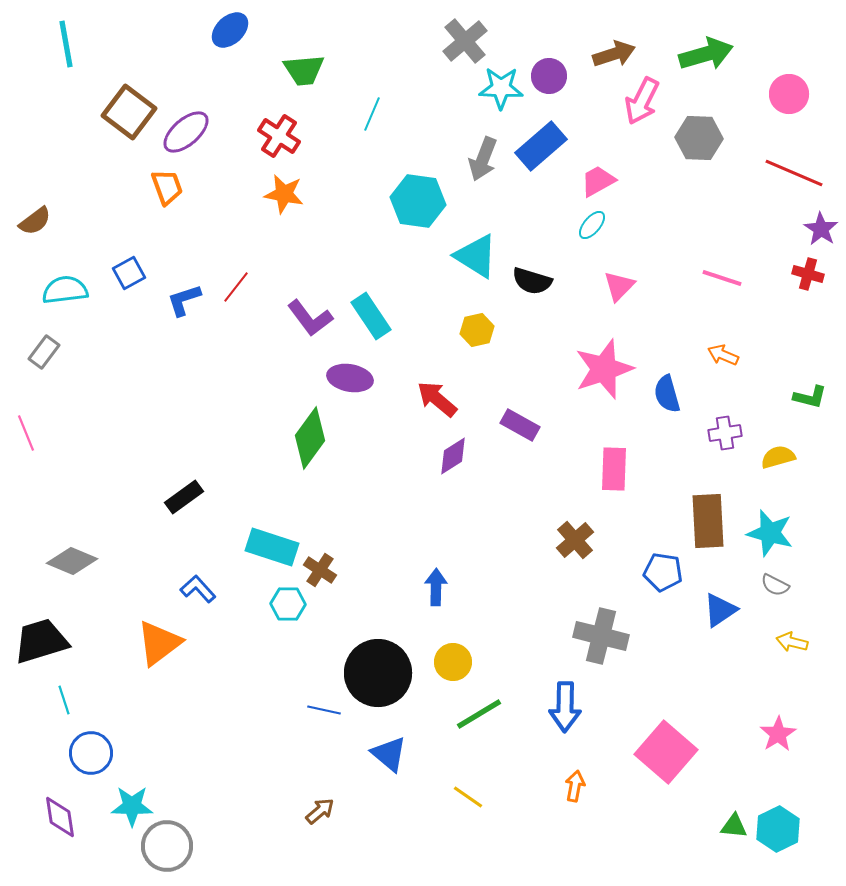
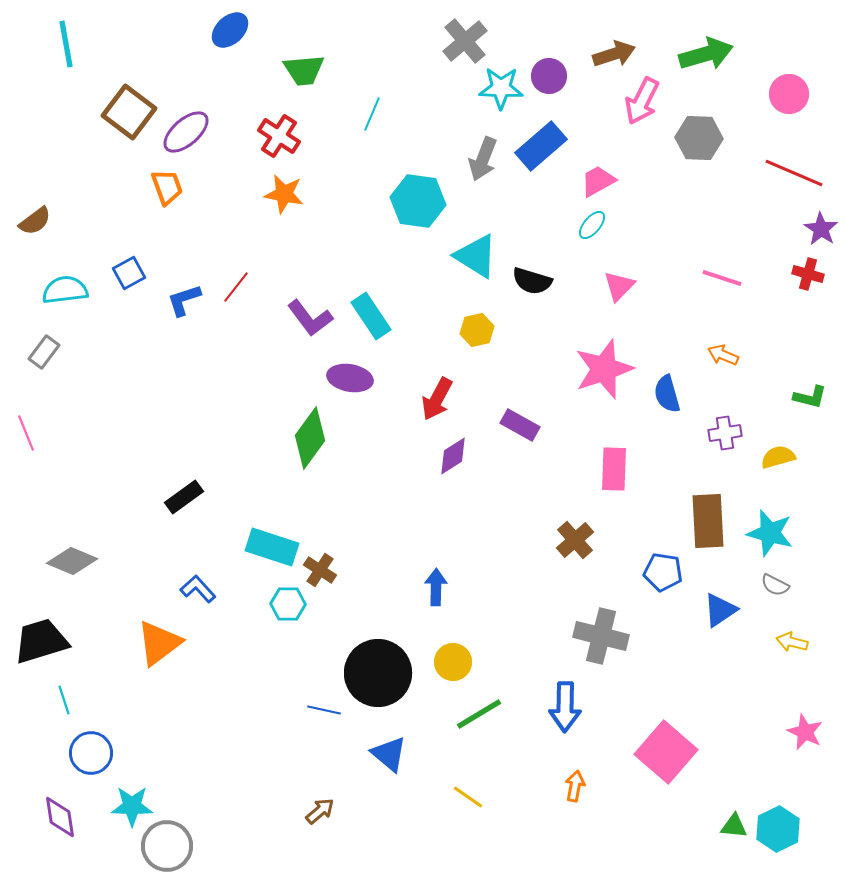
red arrow at (437, 399): rotated 102 degrees counterclockwise
pink star at (778, 734): moved 27 px right, 2 px up; rotated 15 degrees counterclockwise
